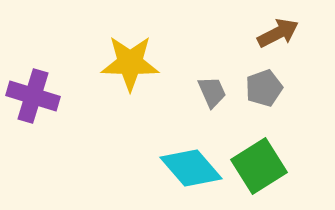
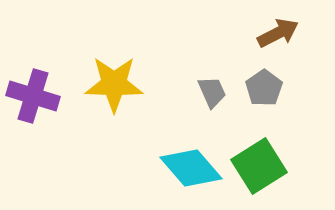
yellow star: moved 16 px left, 21 px down
gray pentagon: rotated 15 degrees counterclockwise
